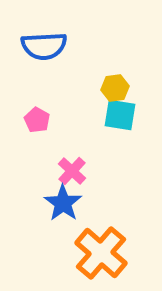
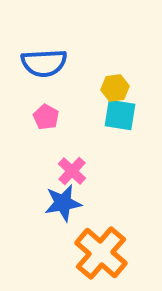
blue semicircle: moved 17 px down
pink pentagon: moved 9 px right, 3 px up
blue star: rotated 27 degrees clockwise
